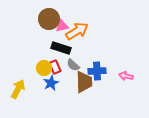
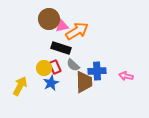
yellow arrow: moved 2 px right, 3 px up
